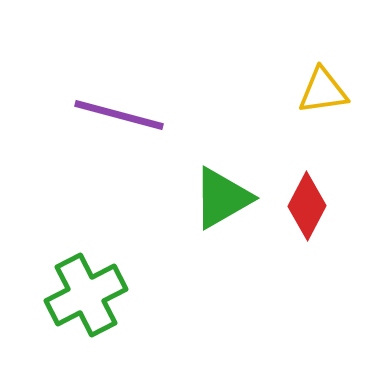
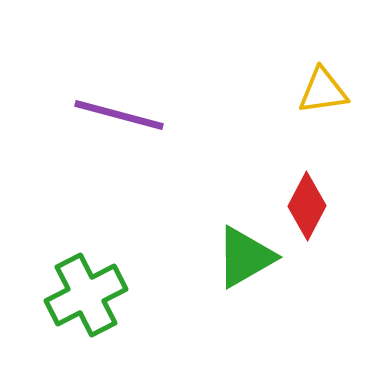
green triangle: moved 23 px right, 59 px down
